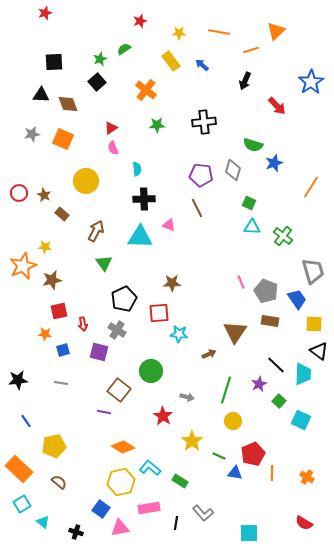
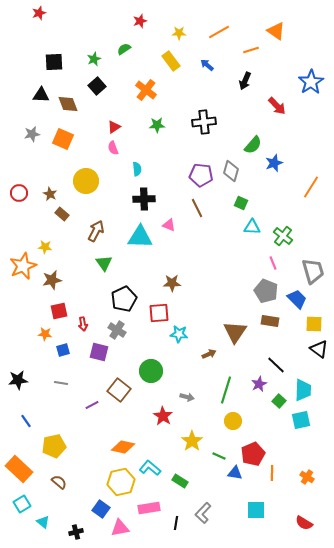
red star at (45, 13): moved 6 px left
orange triangle at (276, 31): rotated 42 degrees counterclockwise
orange line at (219, 32): rotated 40 degrees counterclockwise
green star at (100, 59): moved 6 px left
blue arrow at (202, 65): moved 5 px right
black square at (97, 82): moved 4 px down
red triangle at (111, 128): moved 3 px right, 1 px up
green semicircle at (253, 145): rotated 66 degrees counterclockwise
gray diamond at (233, 170): moved 2 px left, 1 px down
brown star at (44, 195): moved 6 px right, 1 px up
green square at (249, 203): moved 8 px left
pink line at (241, 282): moved 32 px right, 19 px up
blue trapezoid at (297, 299): rotated 10 degrees counterclockwise
black triangle at (319, 351): moved 2 px up
cyan trapezoid at (303, 374): moved 16 px down
purple line at (104, 412): moved 12 px left, 7 px up; rotated 40 degrees counterclockwise
cyan square at (301, 420): rotated 36 degrees counterclockwise
orange diamond at (123, 447): rotated 20 degrees counterclockwise
gray L-shape at (203, 513): rotated 85 degrees clockwise
black cross at (76, 532): rotated 32 degrees counterclockwise
cyan square at (249, 533): moved 7 px right, 23 px up
